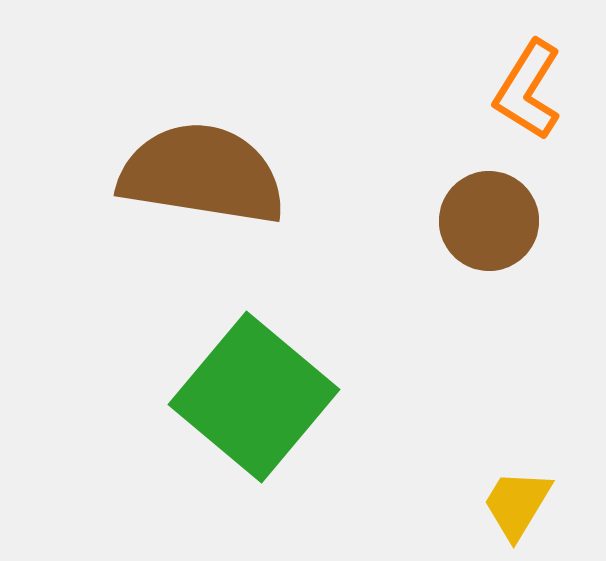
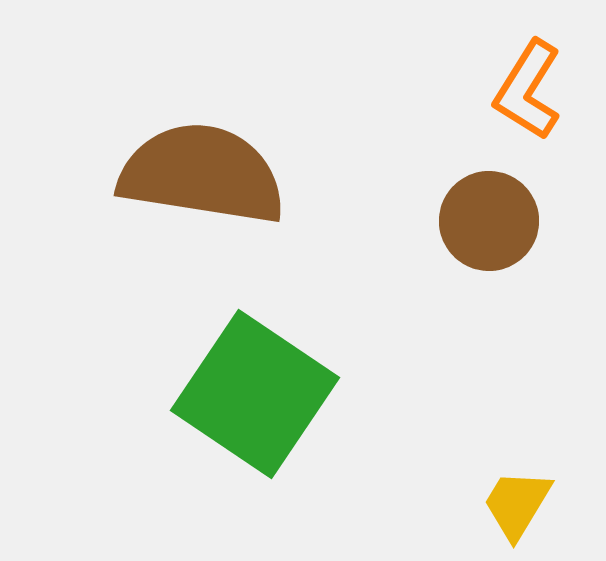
green square: moved 1 px right, 3 px up; rotated 6 degrees counterclockwise
